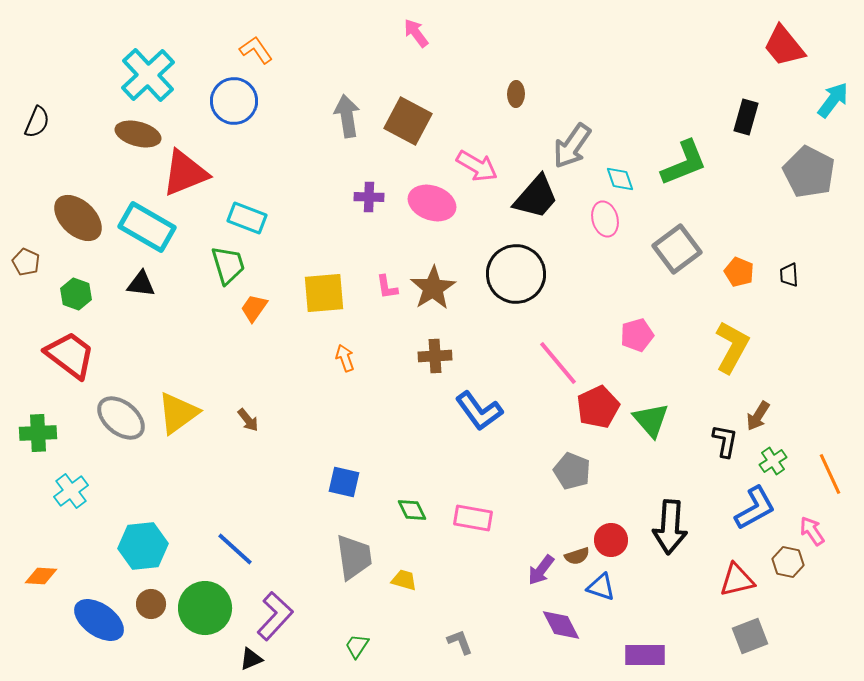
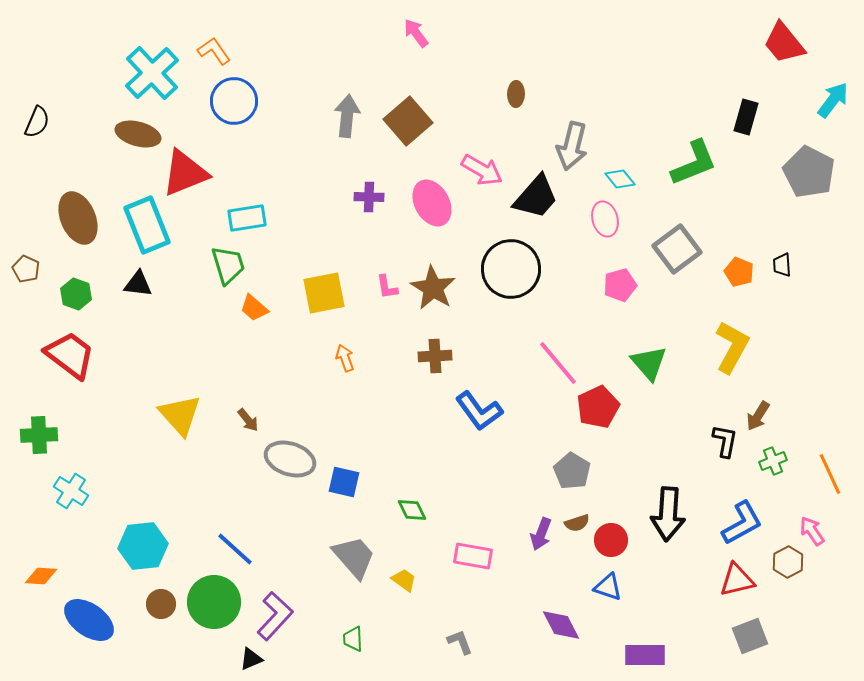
red trapezoid at (784, 46): moved 3 px up
orange L-shape at (256, 50): moved 42 px left, 1 px down
cyan cross at (148, 75): moved 4 px right, 2 px up
gray arrow at (347, 116): rotated 15 degrees clockwise
brown square at (408, 121): rotated 21 degrees clockwise
gray arrow at (572, 146): rotated 21 degrees counterclockwise
green L-shape at (684, 163): moved 10 px right
pink arrow at (477, 166): moved 5 px right, 4 px down
cyan diamond at (620, 179): rotated 20 degrees counterclockwise
pink ellipse at (432, 203): rotated 42 degrees clockwise
brown ellipse at (78, 218): rotated 24 degrees clockwise
cyan rectangle at (247, 218): rotated 30 degrees counterclockwise
cyan rectangle at (147, 227): moved 2 px up; rotated 38 degrees clockwise
brown pentagon at (26, 262): moved 7 px down
black circle at (516, 274): moved 5 px left, 5 px up
black trapezoid at (789, 275): moved 7 px left, 10 px up
black triangle at (141, 284): moved 3 px left
brown star at (433, 288): rotated 9 degrees counterclockwise
yellow square at (324, 293): rotated 6 degrees counterclockwise
orange trapezoid at (254, 308): rotated 84 degrees counterclockwise
pink pentagon at (637, 335): moved 17 px left, 50 px up
yellow triangle at (178, 413): moved 2 px right, 2 px down; rotated 36 degrees counterclockwise
gray ellipse at (121, 418): moved 169 px right, 41 px down; rotated 21 degrees counterclockwise
green triangle at (651, 420): moved 2 px left, 57 px up
green cross at (38, 433): moved 1 px right, 2 px down
green cross at (773, 461): rotated 12 degrees clockwise
gray pentagon at (572, 471): rotated 9 degrees clockwise
cyan cross at (71, 491): rotated 20 degrees counterclockwise
blue L-shape at (755, 508): moved 13 px left, 15 px down
pink rectangle at (473, 518): moved 38 px down
black arrow at (670, 527): moved 2 px left, 13 px up
brown semicircle at (577, 556): moved 33 px up
gray trapezoid at (354, 557): rotated 33 degrees counterclockwise
brown hexagon at (788, 562): rotated 20 degrees clockwise
purple arrow at (541, 570): moved 36 px up; rotated 16 degrees counterclockwise
yellow trapezoid at (404, 580): rotated 20 degrees clockwise
blue triangle at (601, 587): moved 7 px right
brown circle at (151, 604): moved 10 px right
green circle at (205, 608): moved 9 px right, 6 px up
blue ellipse at (99, 620): moved 10 px left
green trapezoid at (357, 646): moved 4 px left, 7 px up; rotated 36 degrees counterclockwise
